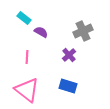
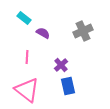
purple semicircle: moved 2 px right, 1 px down
purple cross: moved 8 px left, 10 px down
blue rectangle: rotated 60 degrees clockwise
